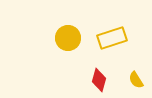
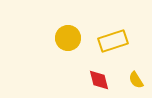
yellow rectangle: moved 1 px right, 3 px down
red diamond: rotated 30 degrees counterclockwise
